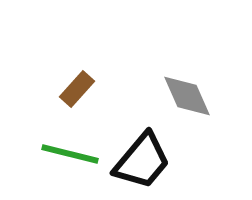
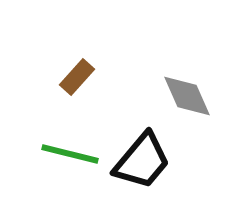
brown rectangle: moved 12 px up
